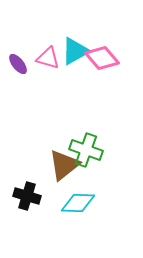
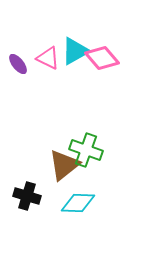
pink triangle: rotated 10 degrees clockwise
